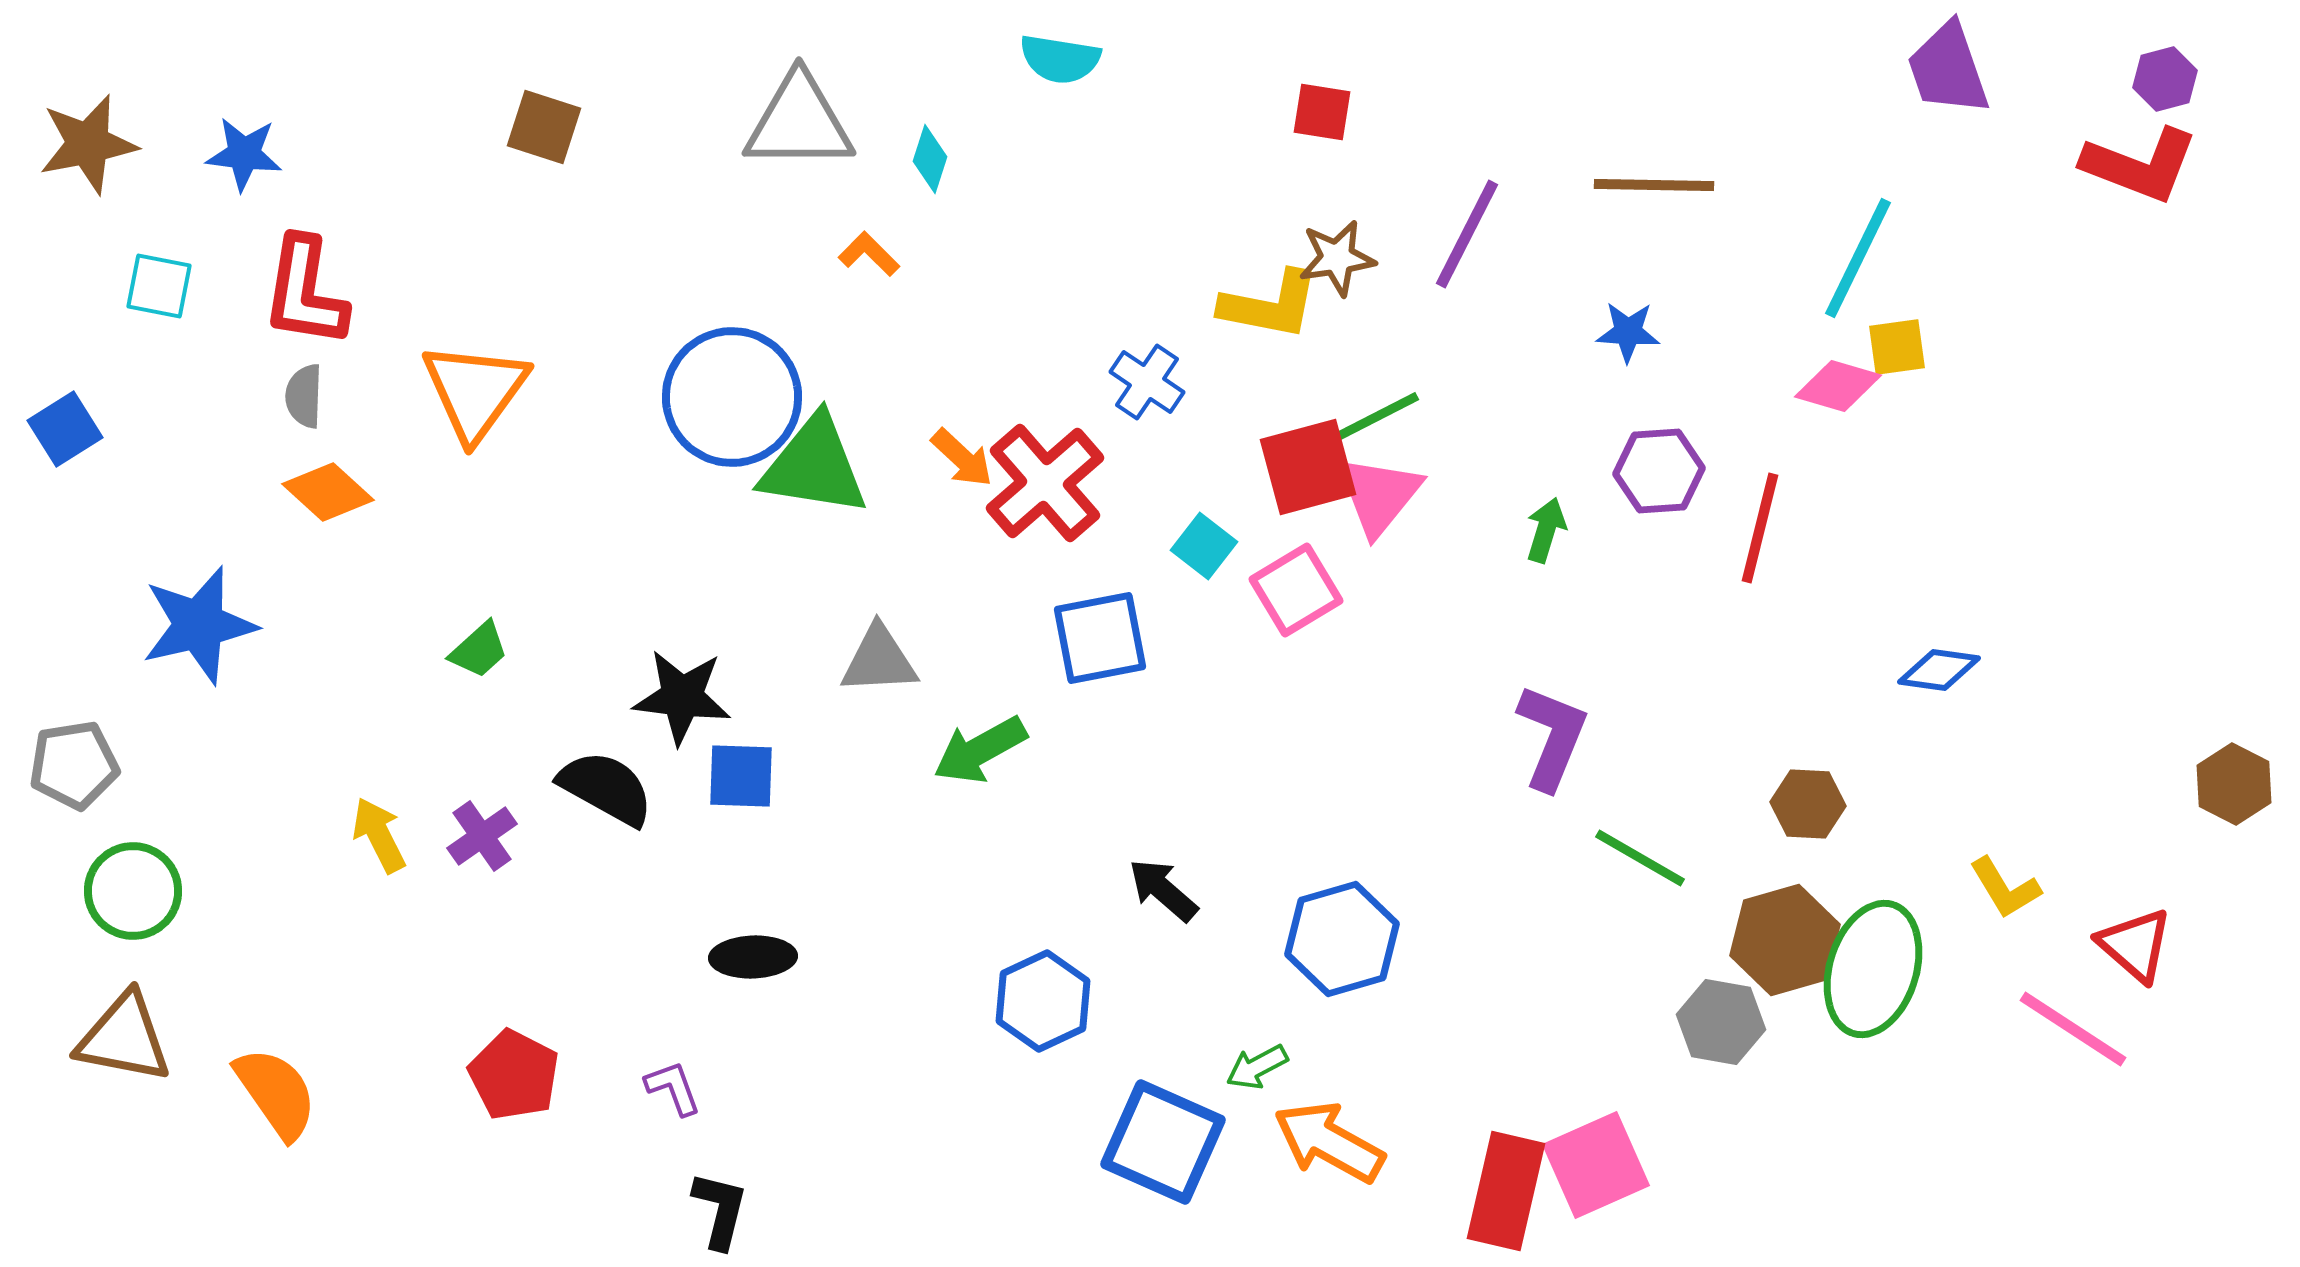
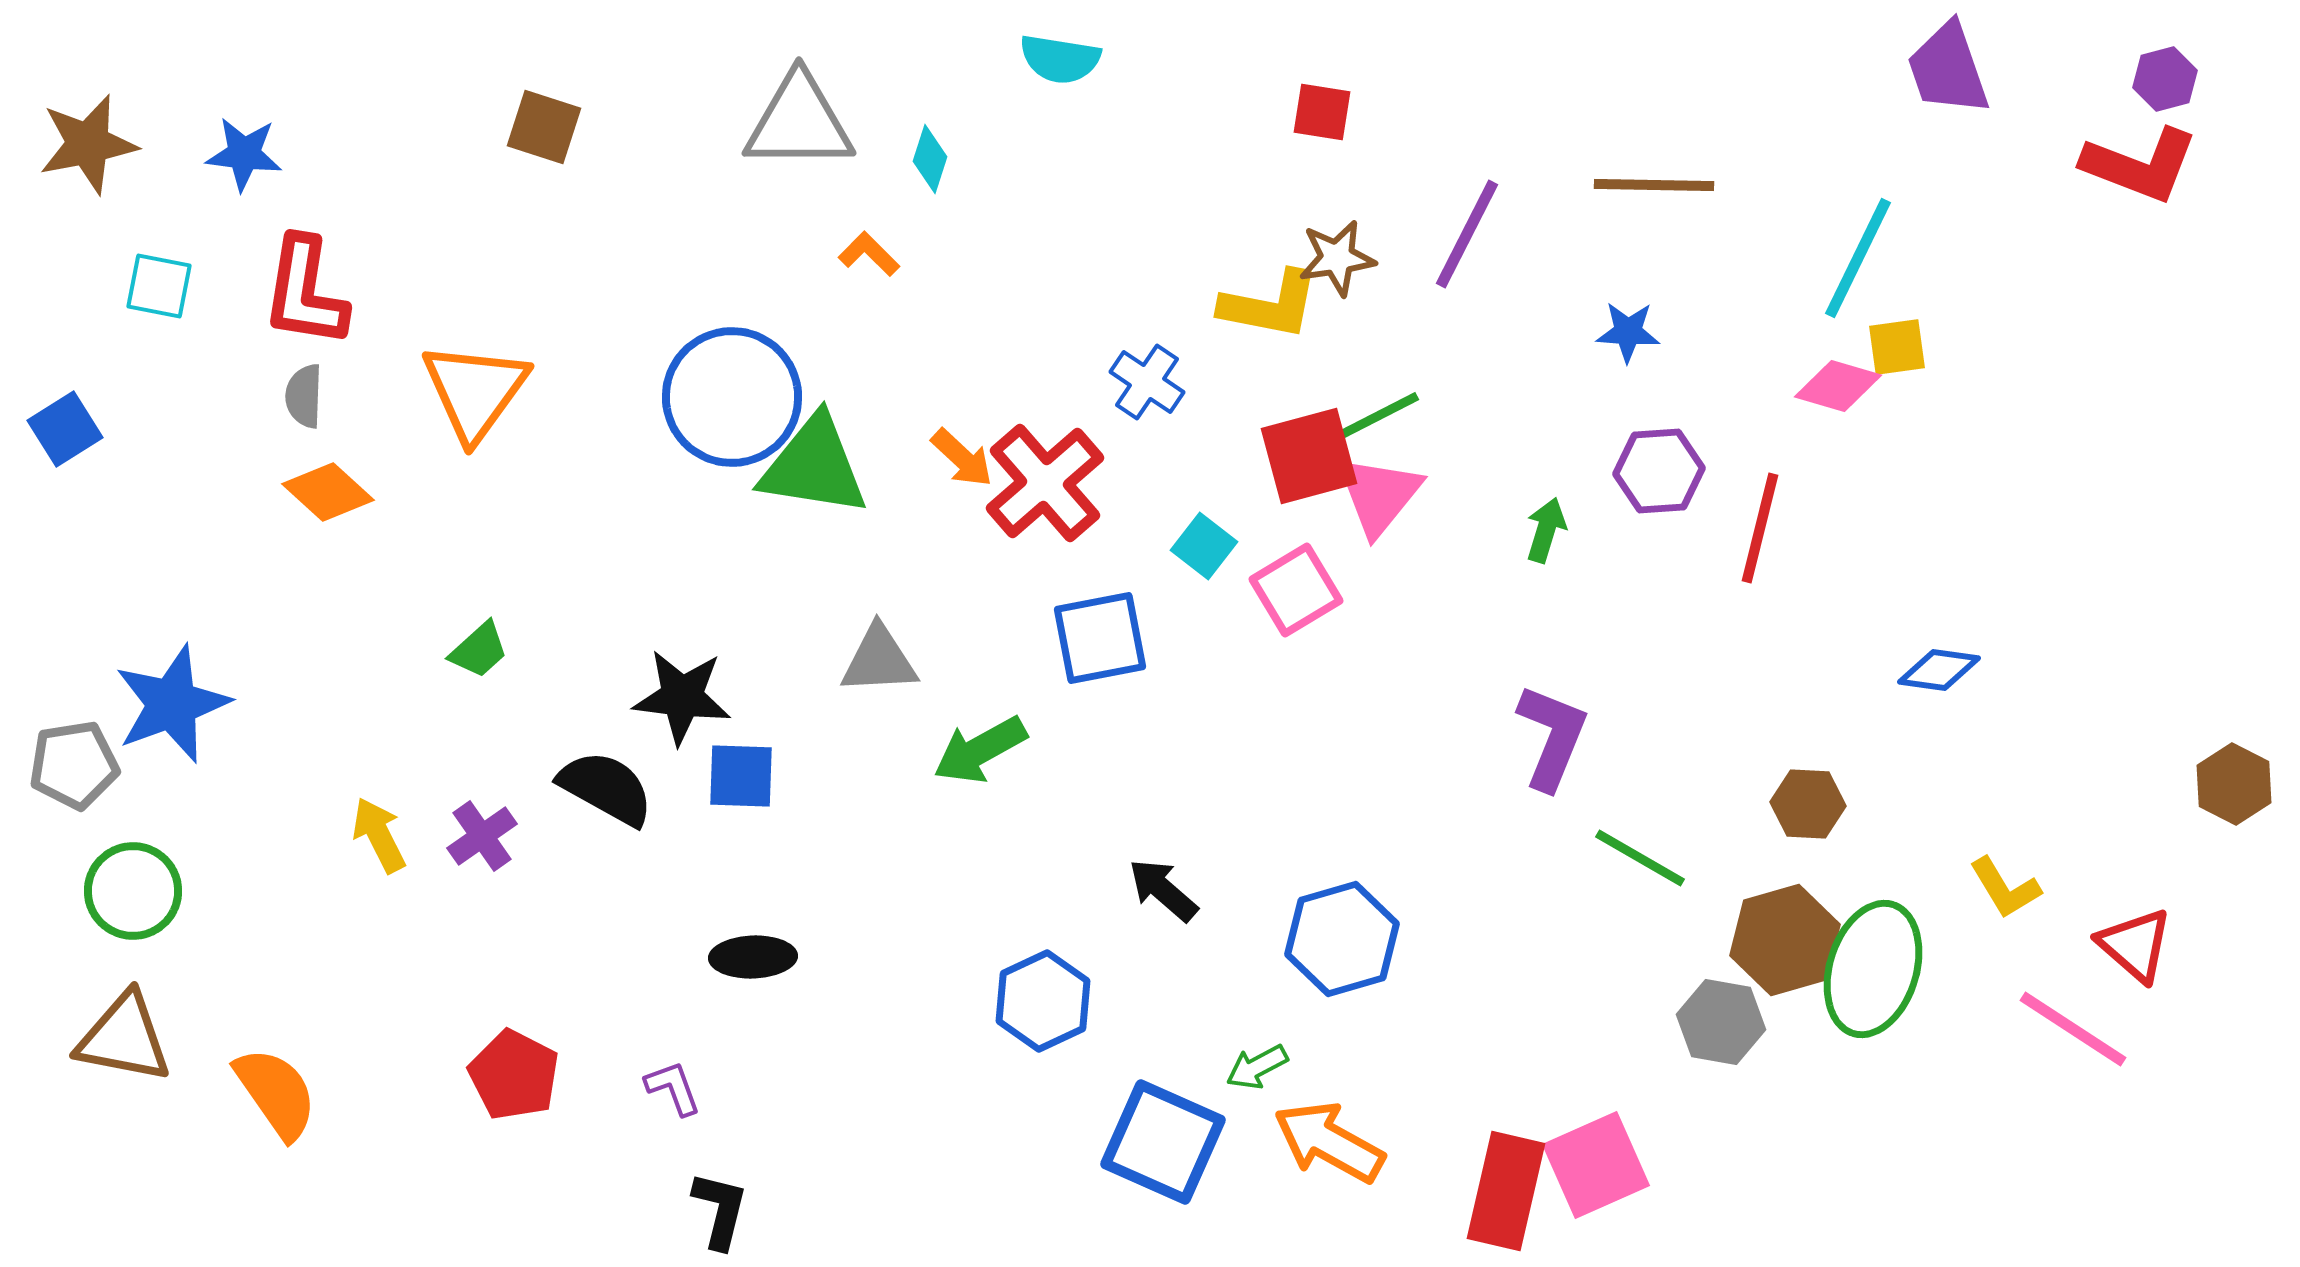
red square at (1308, 467): moved 1 px right, 11 px up
blue star at (199, 625): moved 27 px left, 79 px down; rotated 7 degrees counterclockwise
